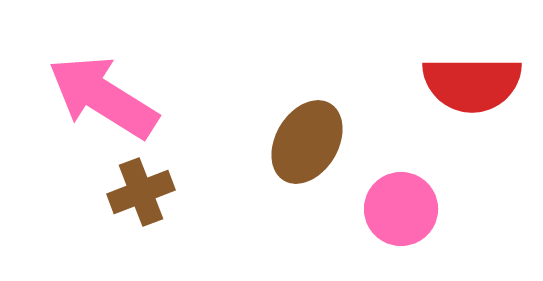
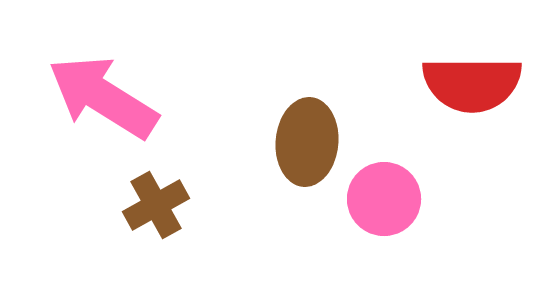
brown ellipse: rotated 26 degrees counterclockwise
brown cross: moved 15 px right, 13 px down; rotated 8 degrees counterclockwise
pink circle: moved 17 px left, 10 px up
